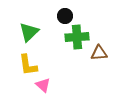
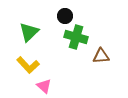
green cross: moved 1 px left; rotated 20 degrees clockwise
brown triangle: moved 2 px right, 3 px down
yellow L-shape: rotated 35 degrees counterclockwise
pink triangle: moved 1 px right, 1 px down
